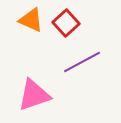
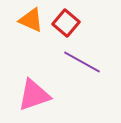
red square: rotated 8 degrees counterclockwise
purple line: rotated 57 degrees clockwise
